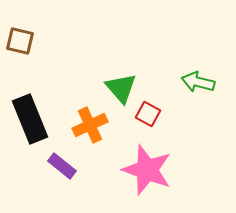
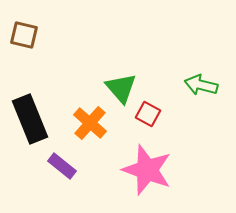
brown square: moved 4 px right, 6 px up
green arrow: moved 3 px right, 3 px down
orange cross: moved 2 px up; rotated 24 degrees counterclockwise
